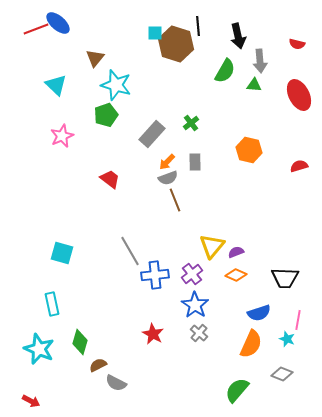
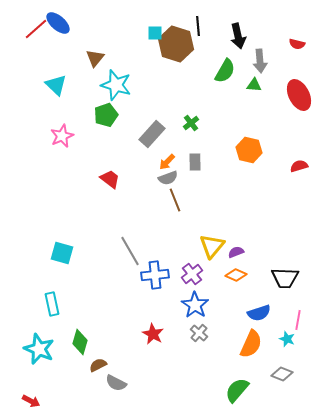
red line at (36, 29): rotated 20 degrees counterclockwise
